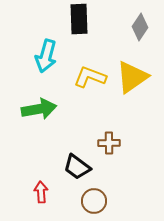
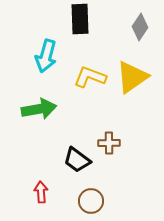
black rectangle: moved 1 px right
black trapezoid: moved 7 px up
brown circle: moved 3 px left
